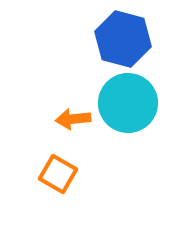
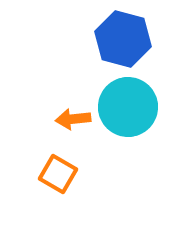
cyan circle: moved 4 px down
